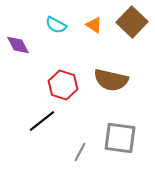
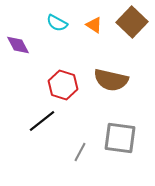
cyan semicircle: moved 1 px right, 2 px up
